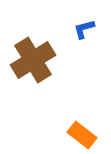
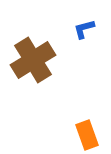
orange rectangle: moved 5 px right; rotated 32 degrees clockwise
